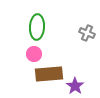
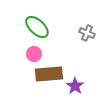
green ellipse: rotated 50 degrees counterclockwise
